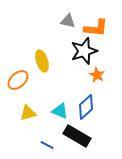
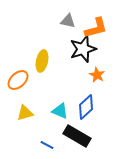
orange L-shape: rotated 20 degrees counterclockwise
black star: moved 1 px left, 2 px up
yellow ellipse: rotated 30 degrees clockwise
yellow triangle: moved 3 px left
